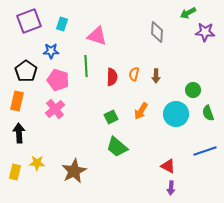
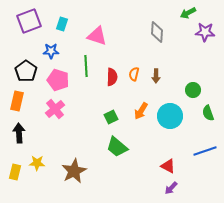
cyan circle: moved 6 px left, 2 px down
purple arrow: rotated 40 degrees clockwise
